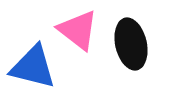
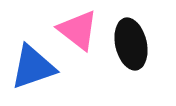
blue triangle: rotated 33 degrees counterclockwise
